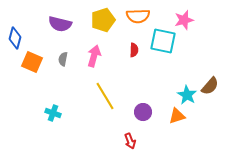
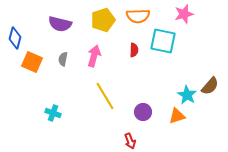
pink star: moved 6 px up
